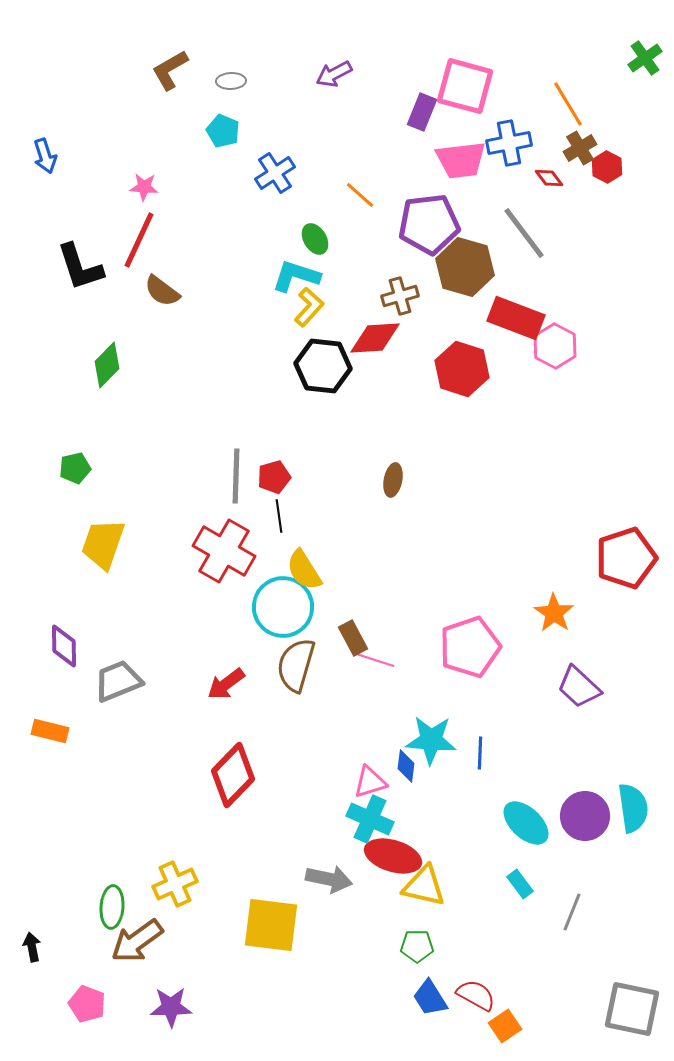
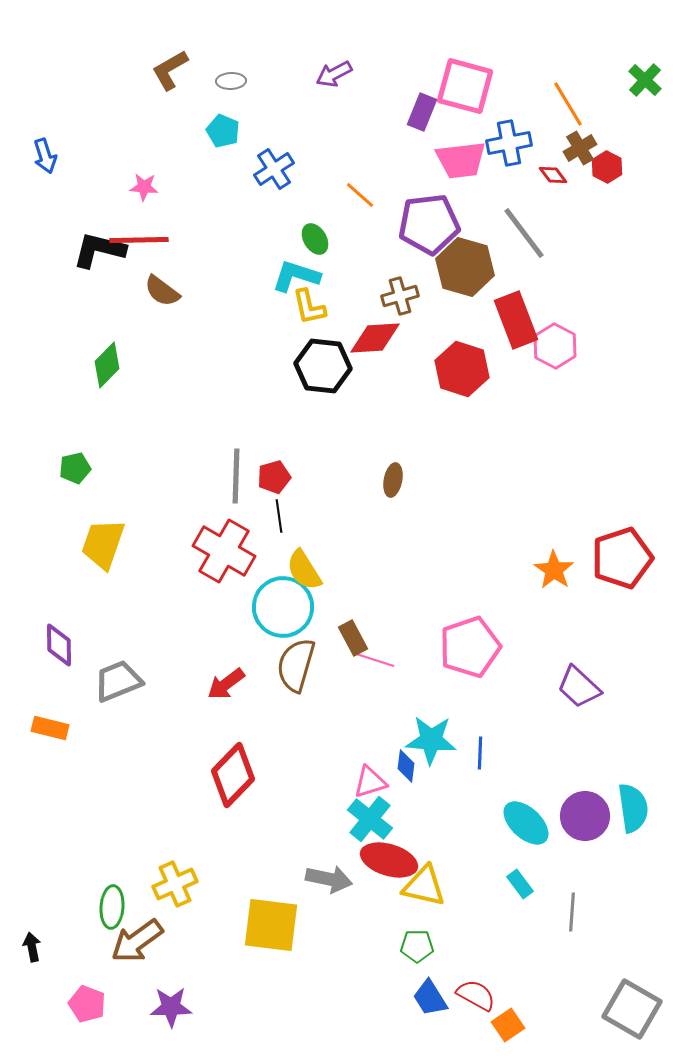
green cross at (645, 58): moved 22 px down; rotated 12 degrees counterclockwise
blue cross at (275, 173): moved 1 px left, 4 px up
red diamond at (549, 178): moved 4 px right, 3 px up
red line at (139, 240): rotated 64 degrees clockwise
black L-shape at (80, 267): moved 19 px right, 17 px up; rotated 122 degrees clockwise
yellow L-shape at (309, 307): rotated 126 degrees clockwise
red rectangle at (516, 318): moved 2 px down; rotated 48 degrees clockwise
red pentagon at (626, 558): moved 4 px left
orange star at (554, 613): moved 43 px up
purple diamond at (64, 646): moved 5 px left, 1 px up
orange rectangle at (50, 731): moved 3 px up
cyan cross at (370, 819): rotated 15 degrees clockwise
red ellipse at (393, 856): moved 4 px left, 4 px down
gray line at (572, 912): rotated 18 degrees counterclockwise
gray square at (632, 1009): rotated 18 degrees clockwise
orange square at (505, 1026): moved 3 px right, 1 px up
